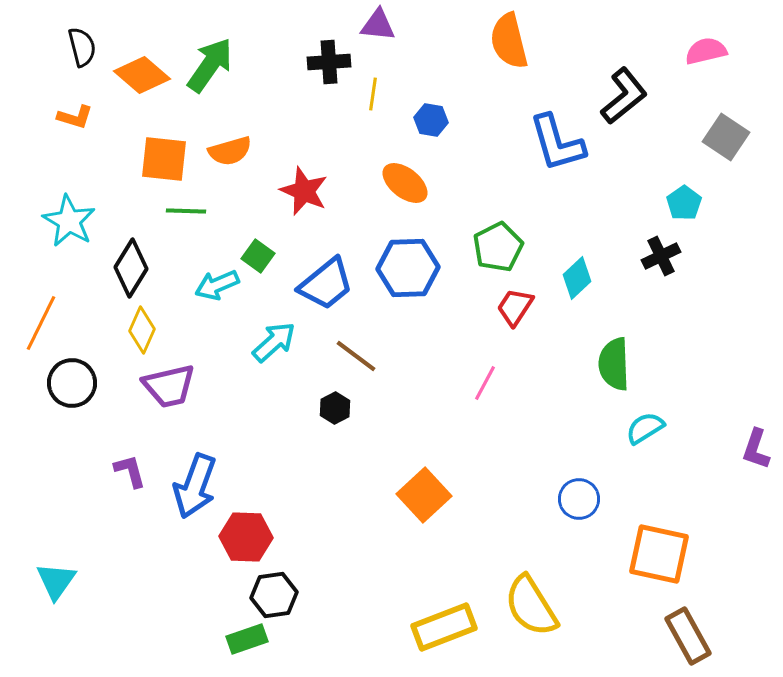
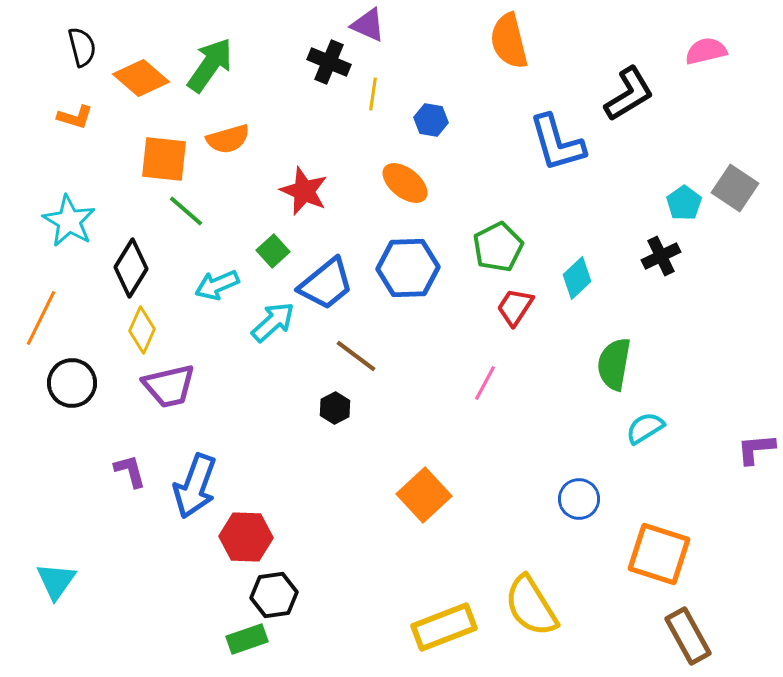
purple triangle at (378, 25): moved 10 px left; rotated 18 degrees clockwise
black cross at (329, 62): rotated 27 degrees clockwise
orange diamond at (142, 75): moved 1 px left, 3 px down
black L-shape at (624, 96): moved 5 px right, 2 px up; rotated 8 degrees clockwise
gray square at (726, 137): moved 9 px right, 51 px down
orange semicircle at (230, 151): moved 2 px left, 12 px up
green line at (186, 211): rotated 39 degrees clockwise
green square at (258, 256): moved 15 px right, 5 px up; rotated 12 degrees clockwise
orange line at (41, 323): moved 5 px up
cyan arrow at (274, 342): moved 1 px left, 20 px up
green semicircle at (614, 364): rotated 12 degrees clockwise
purple L-shape at (756, 449): rotated 66 degrees clockwise
orange square at (659, 554): rotated 6 degrees clockwise
